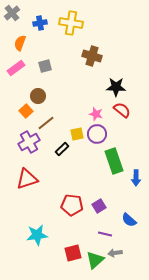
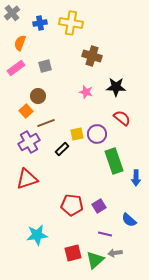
red semicircle: moved 8 px down
pink star: moved 10 px left, 22 px up
brown line: rotated 18 degrees clockwise
